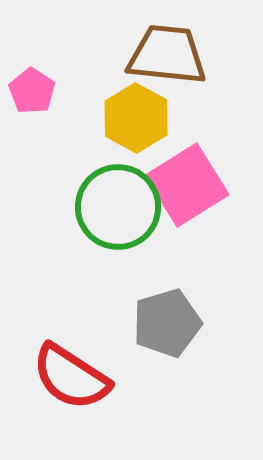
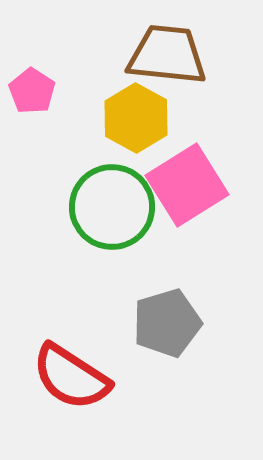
green circle: moved 6 px left
